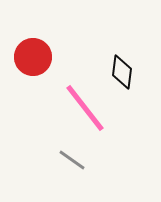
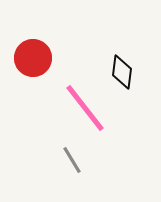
red circle: moved 1 px down
gray line: rotated 24 degrees clockwise
